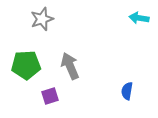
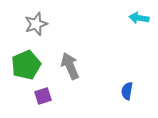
gray star: moved 6 px left, 5 px down
green pentagon: rotated 20 degrees counterclockwise
purple square: moved 7 px left
